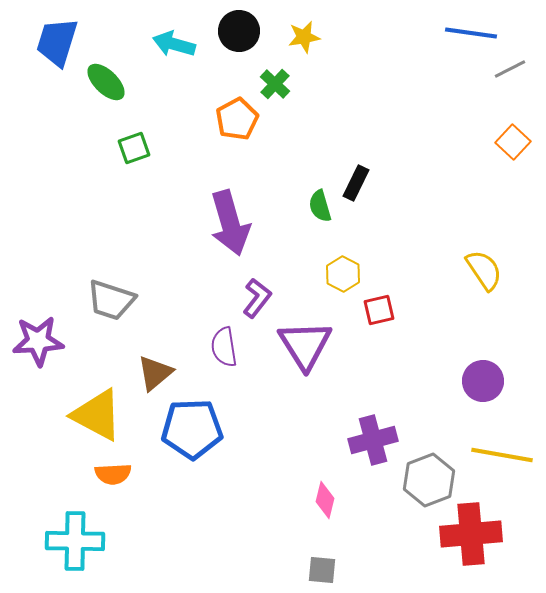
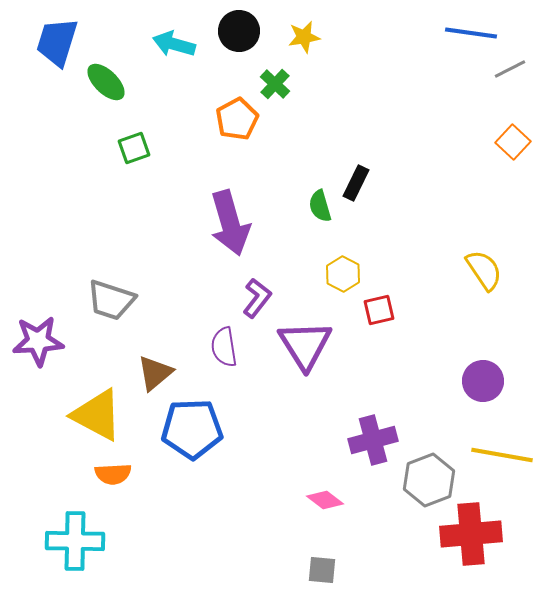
pink diamond: rotated 66 degrees counterclockwise
